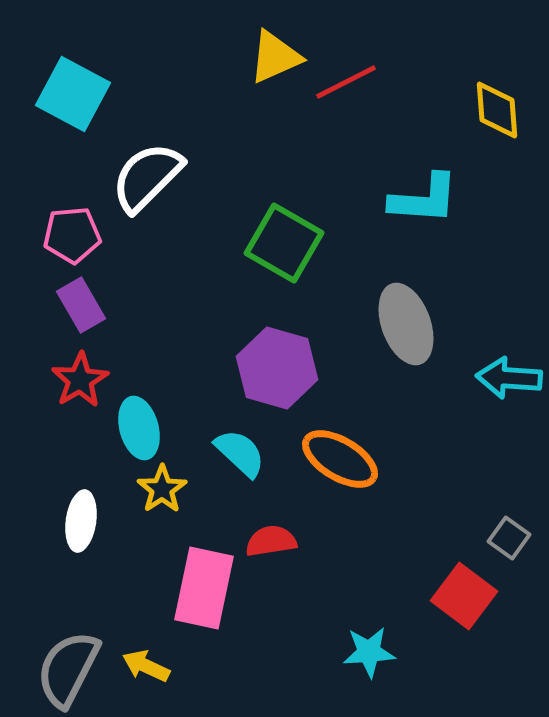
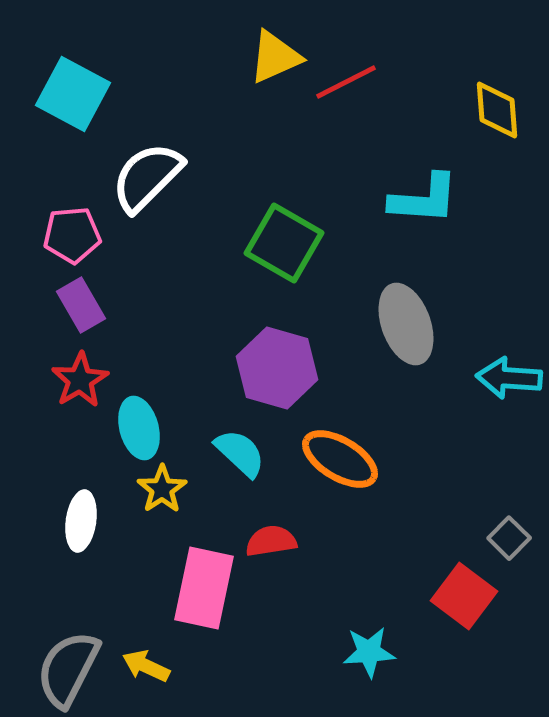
gray square: rotated 9 degrees clockwise
